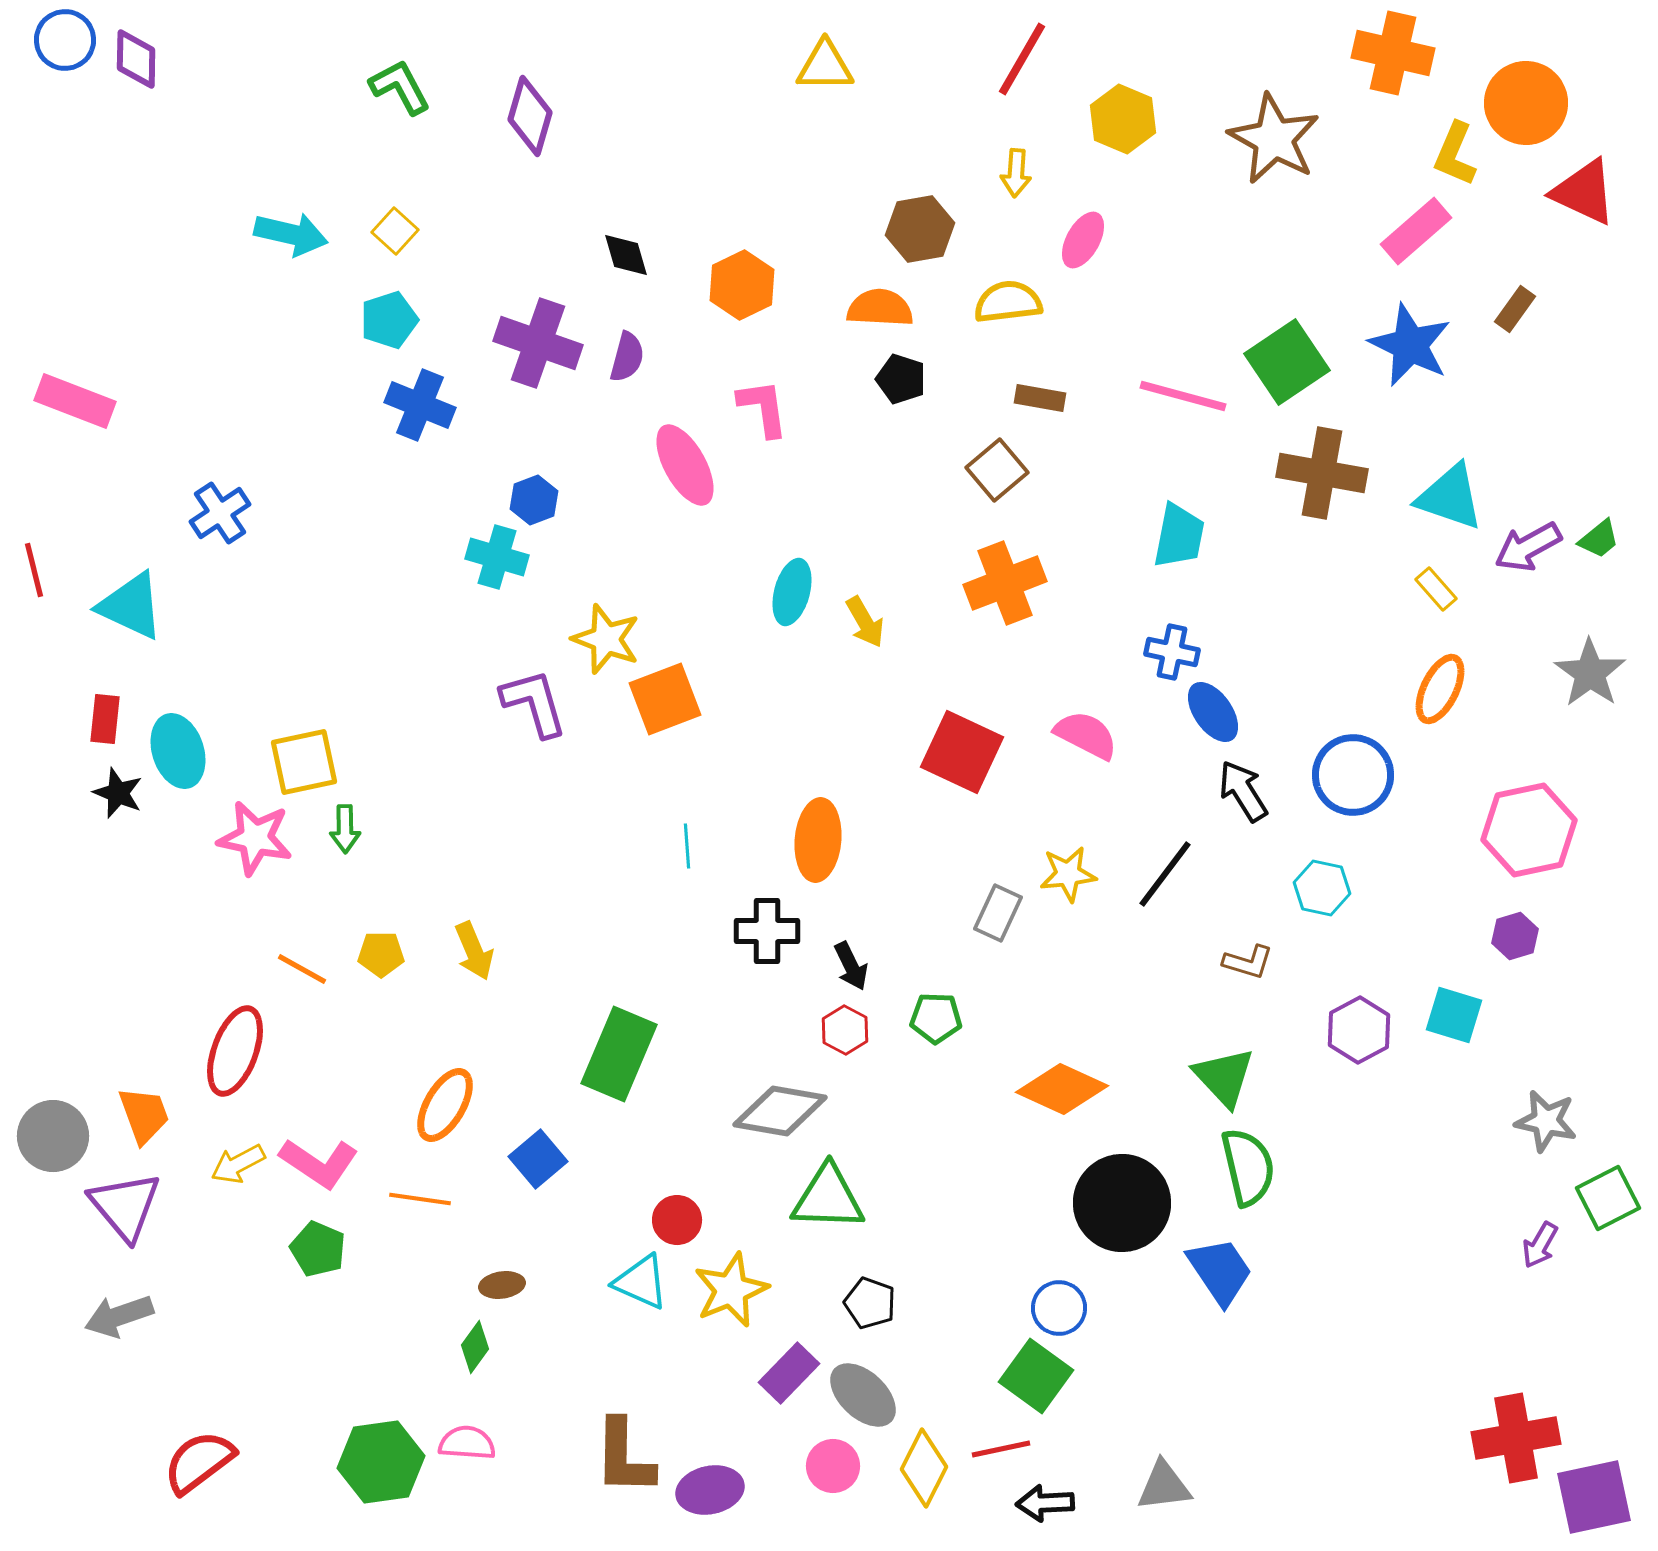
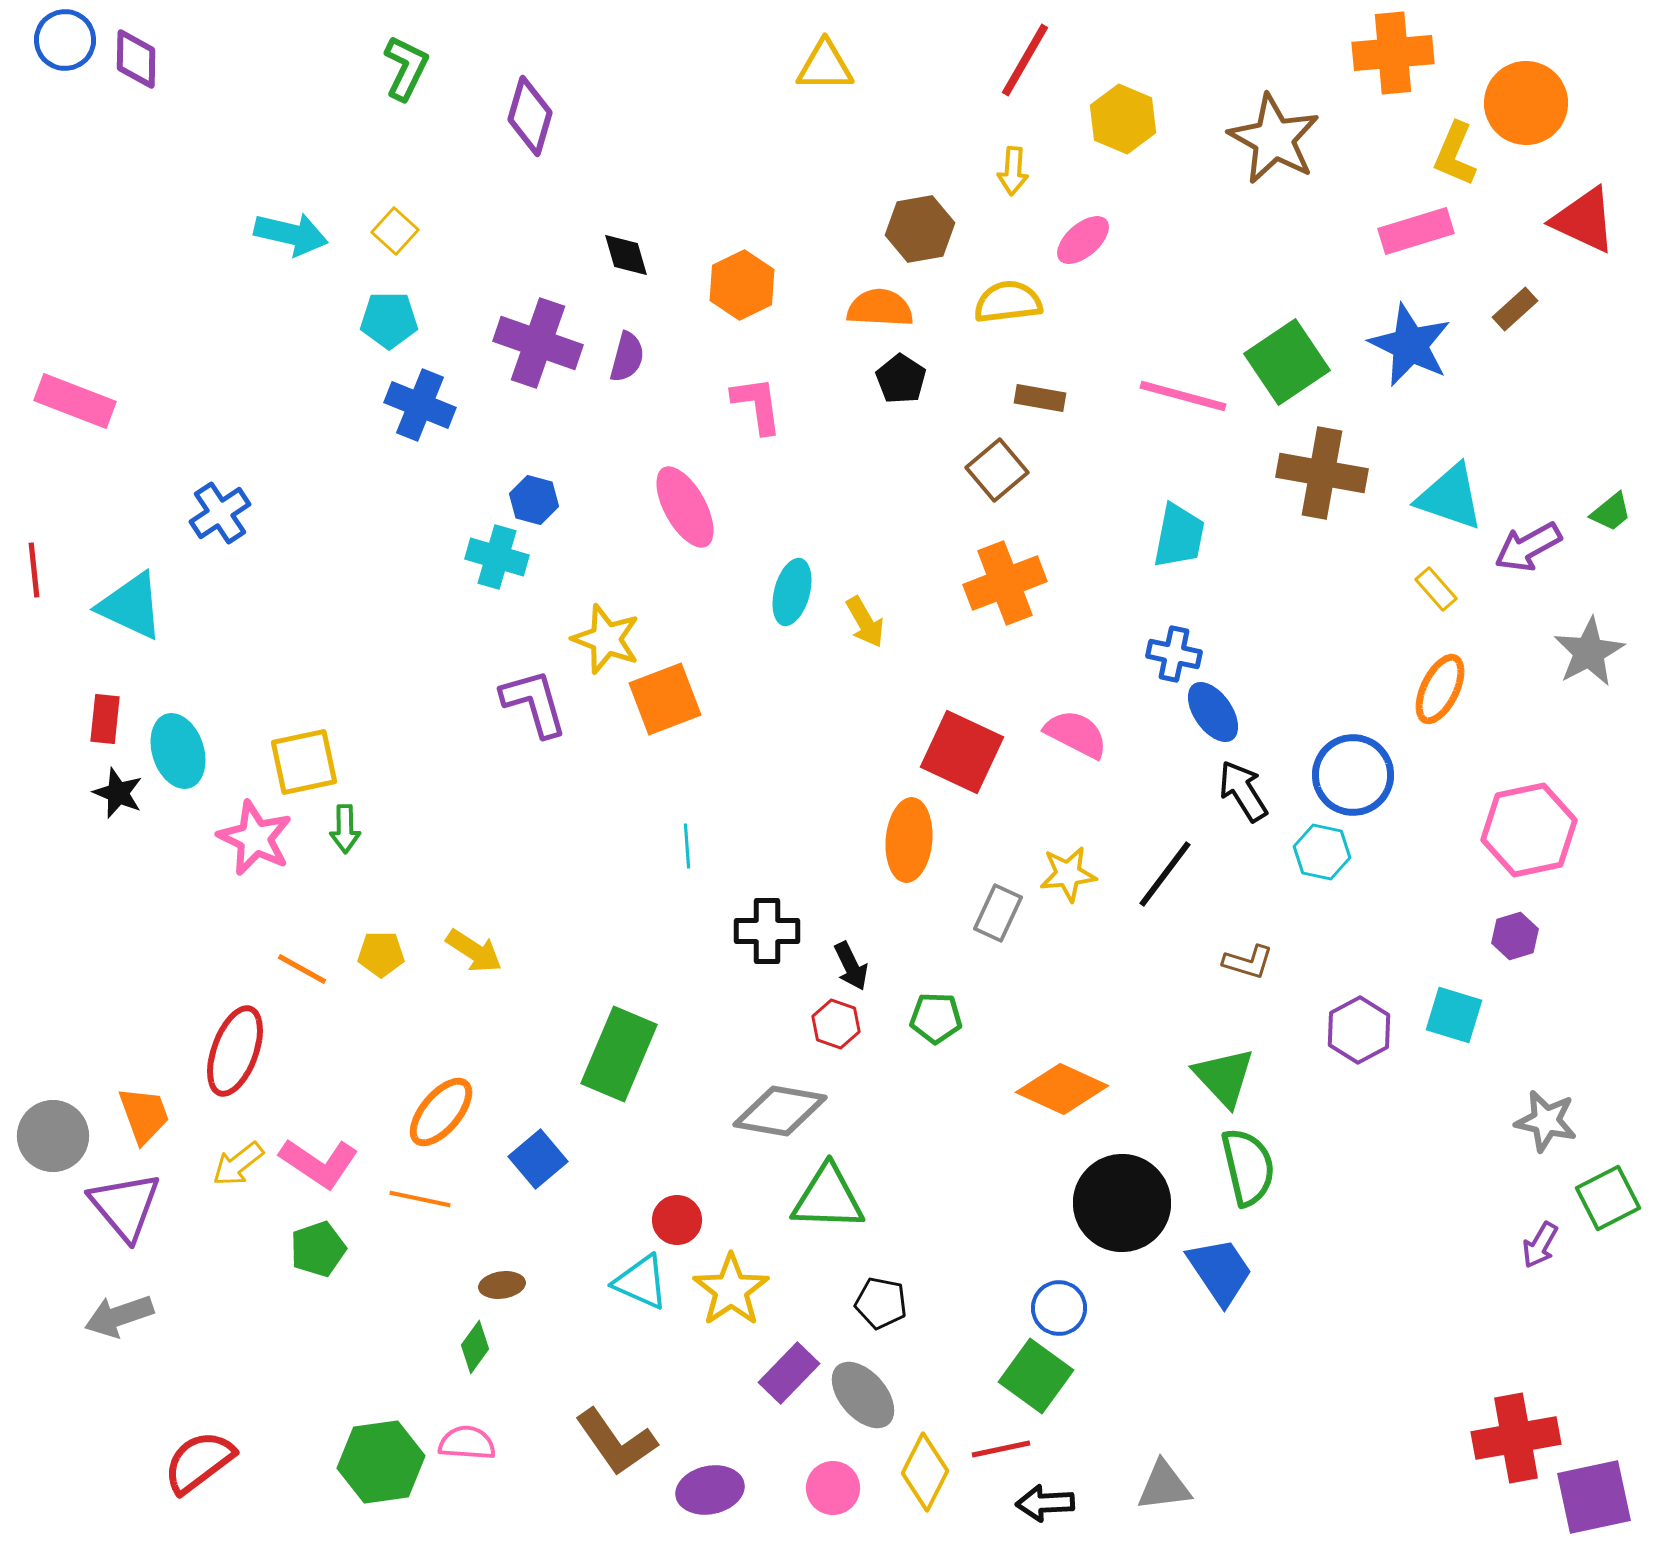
orange cross at (1393, 53): rotated 18 degrees counterclockwise
red line at (1022, 59): moved 3 px right, 1 px down
green L-shape at (400, 87): moved 6 px right, 19 px up; rotated 54 degrees clockwise
yellow arrow at (1016, 173): moved 3 px left, 2 px up
red triangle at (1584, 192): moved 28 px down
pink rectangle at (1416, 231): rotated 24 degrees clockwise
pink ellipse at (1083, 240): rotated 20 degrees clockwise
brown rectangle at (1515, 309): rotated 12 degrees clockwise
cyan pentagon at (389, 320): rotated 18 degrees clockwise
black pentagon at (901, 379): rotated 15 degrees clockwise
pink L-shape at (763, 408): moved 6 px left, 3 px up
pink ellipse at (685, 465): moved 42 px down
blue hexagon at (534, 500): rotated 24 degrees counterclockwise
green trapezoid at (1599, 539): moved 12 px right, 27 px up
red line at (34, 570): rotated 8 degrees clockwise
blue cross at (1172, 652): moved 2 px right, 2 px down
gray star at (1590, 673): moved 1 px left, 21 px up; rotated 8 degrees clockwise
pink semicircle at (1086, 735): moved 10 px left, 1 px up
pink star at (255, 838): rotated 14 degrees clockwise
orange ellipse at (818, 840): moved 91 px right
cyan hexagon at (1322, 888): moved 36 px up
yellow arrow at (474, 951): rotated 34 degrees counterclockwise
red hexagon at (845, 1030): moved 9 px left, 6 px up; rotated 9 degrees counterclockwise
orange ellipse at (445, 1105): moved 4 px left, 7 px down; rotated 10 degrees clockwise
yellow arrow at (238, 1164): rotated 10 degrees counterclockwise
orange line at (420, 1199): rotated 4 degrees clockwise
green pentagon at (318, 1249): rotated 30 degrees clockwise
yellow star at (731, 1290): rotated 12 degrees counterclockwise
black pentagon at (870, 1303): moved 11 px right; rotated 9 degrees counterclockwise
gray ellipse at (863, 1395): rotated 6 degrees clockwise
brown L-shape at (624, 1457): moved 8 px left, 15 px up; rotated 36 degrees counterclockwise
pink circle at (833, 1466): moved 22 px down
yellow diamond at (924, 1468): moved 1 px right, 4 px down
